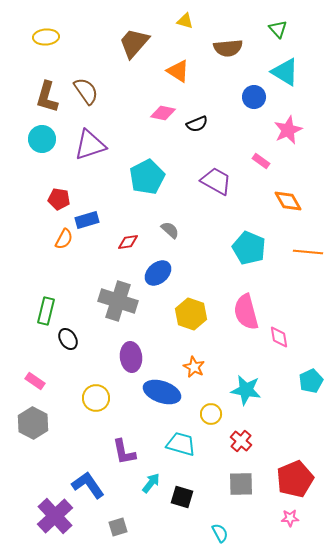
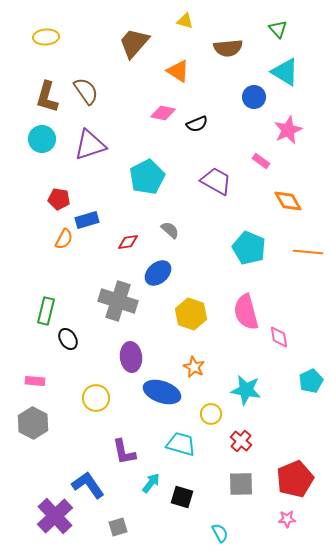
pink rectangle at (35, 381): rotated 30 degrees counterclockwise
pink star at (290, 518): moved 3 px left, 1 px down
